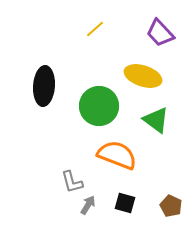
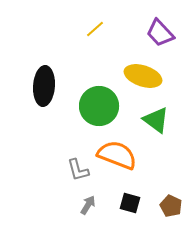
gray L-shape: moved 6 px right, 12 px up
black square: moved 5 px right
